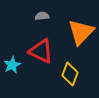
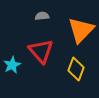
orange triangle: moved 2 px up
red triangle: rotated 24 degrees clockwise
yellow diamond: moved 6 px right, 5 px up
